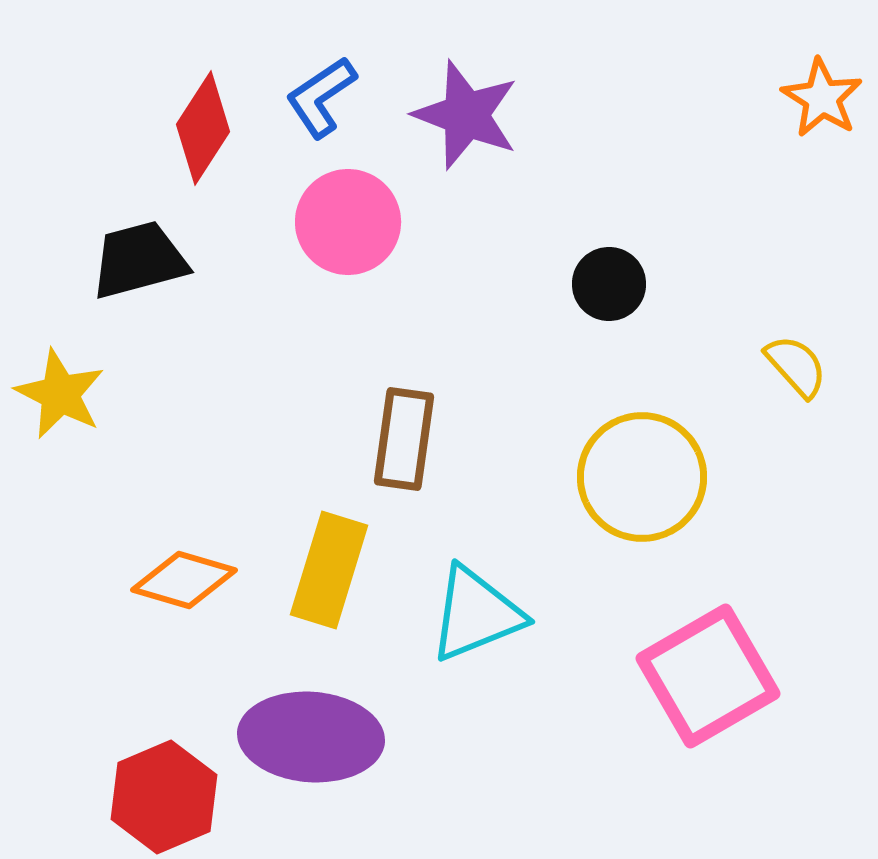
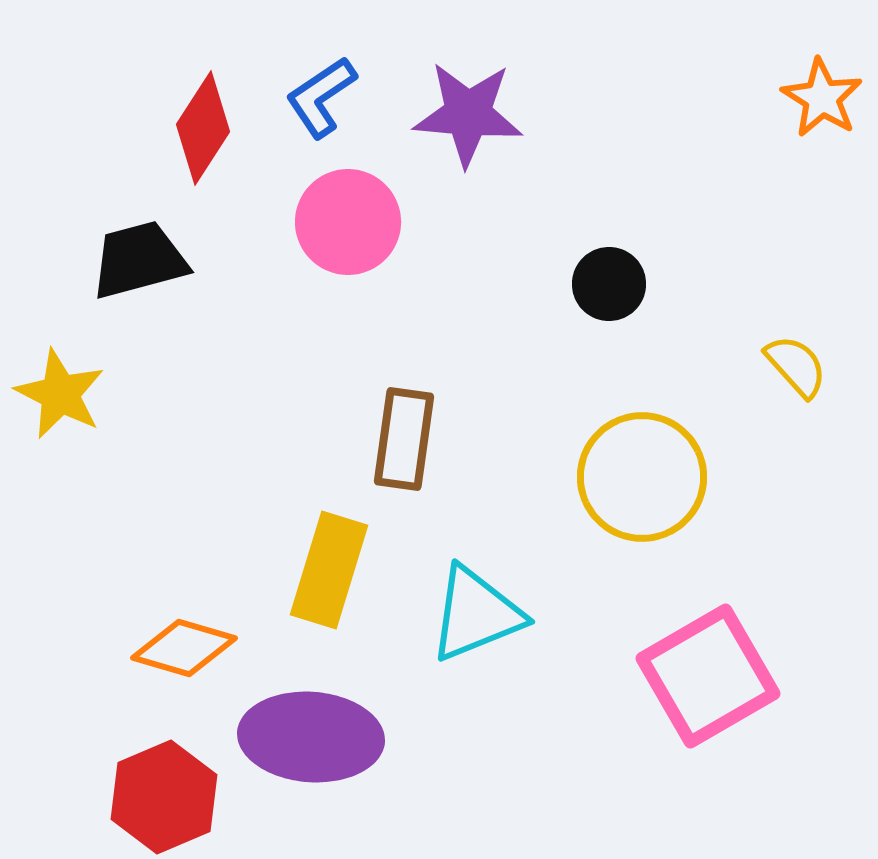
purple star: moved 2 px right, 1 px up; rotated 16 degrees counterclockwise
orange diamond: moved 68 px down
